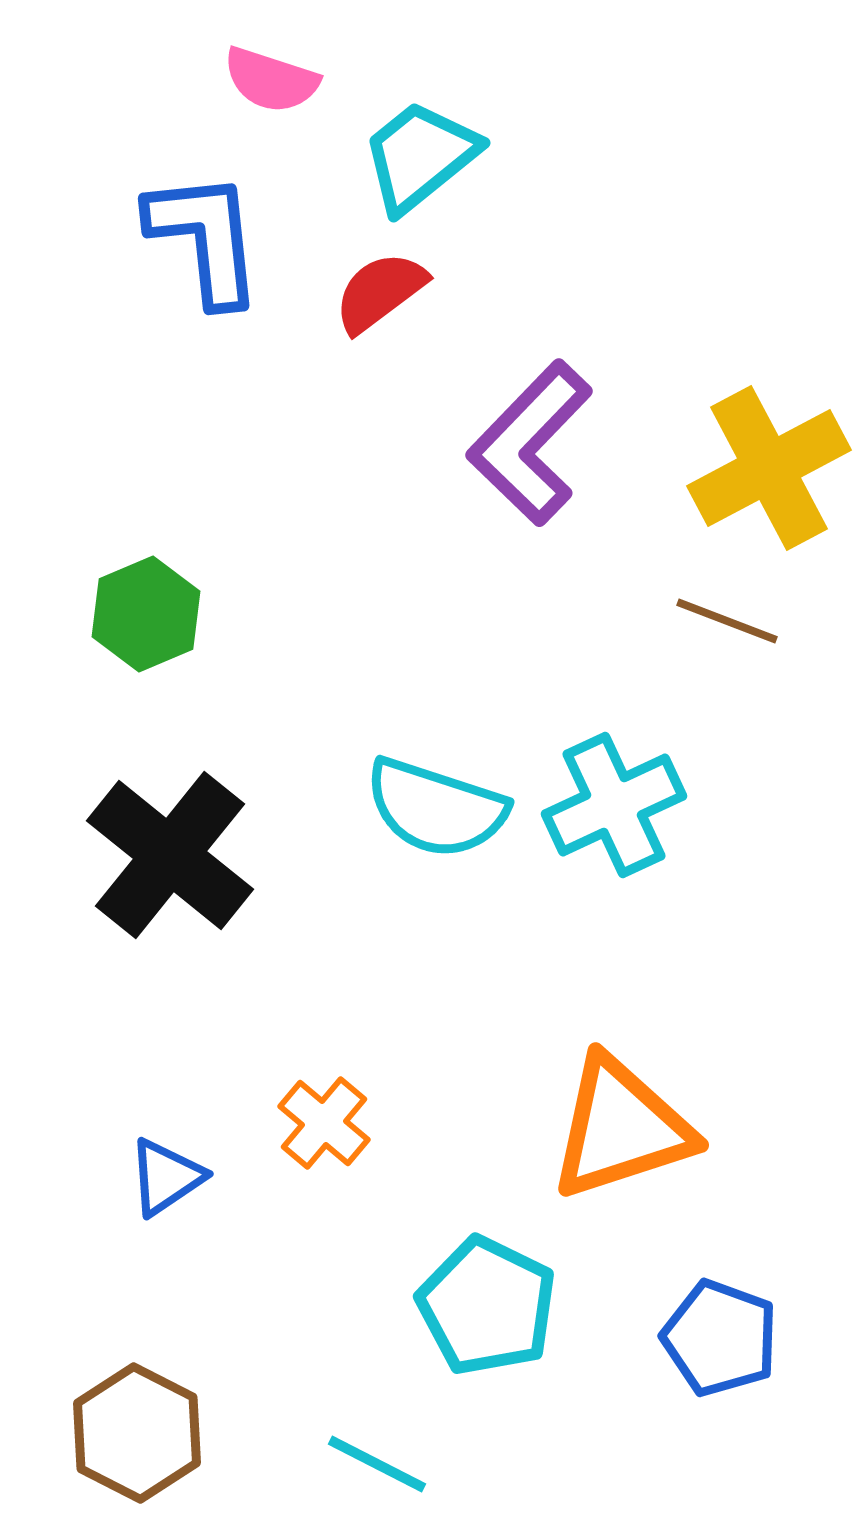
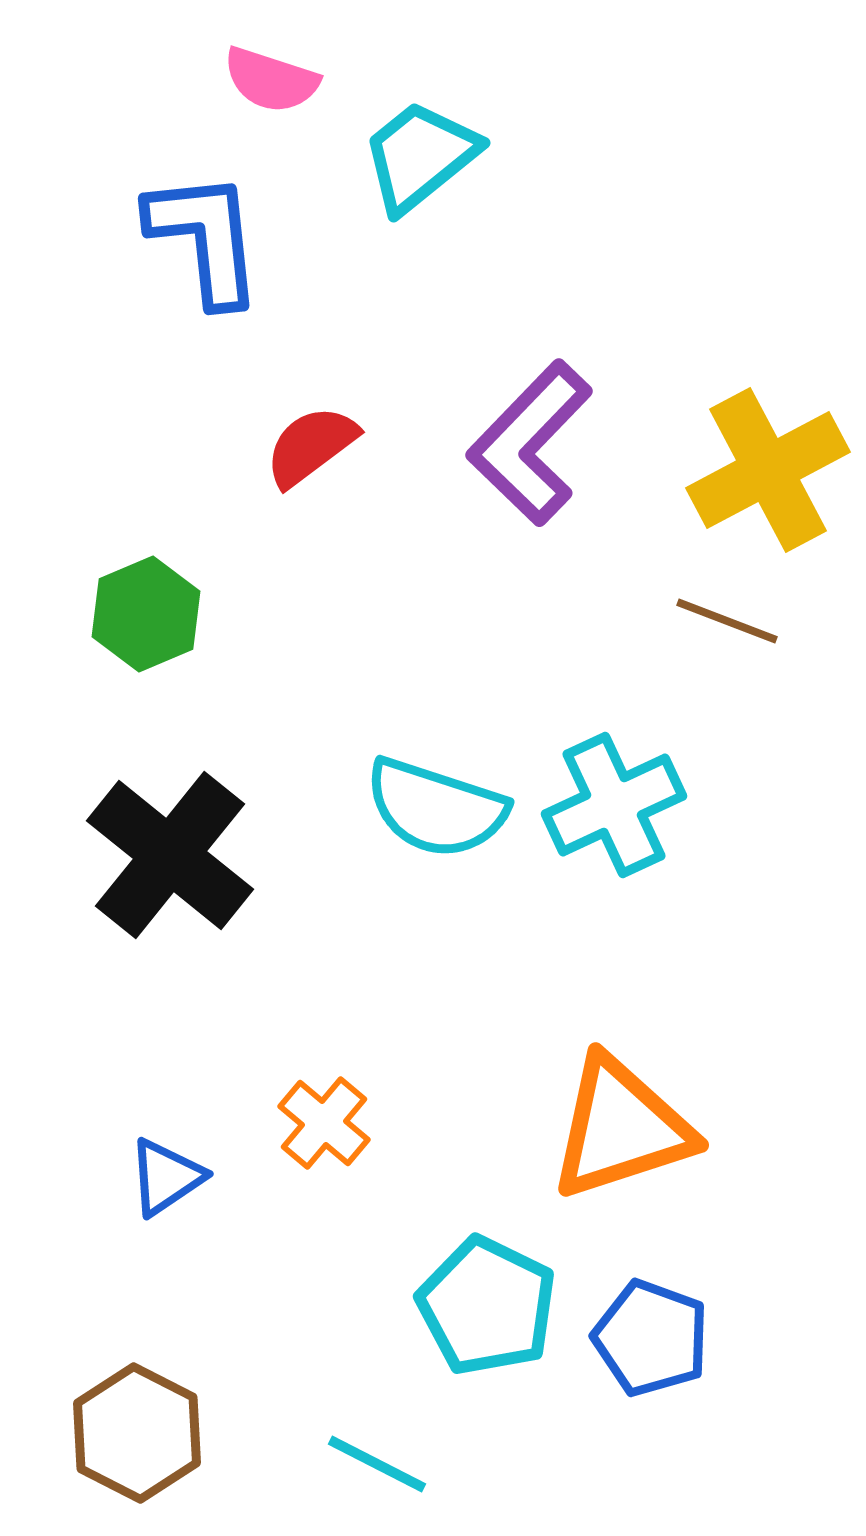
red semicircle: moved 69 px left, 154 px down
yellow cross: moved 1 px left, 2 px down
blue pentagon: moved 69 px left
